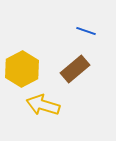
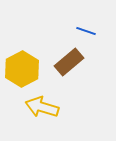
brown rectangle: moved 6 px left, 7 px up
yellow arrow: moved 1 px left, 2 px down
